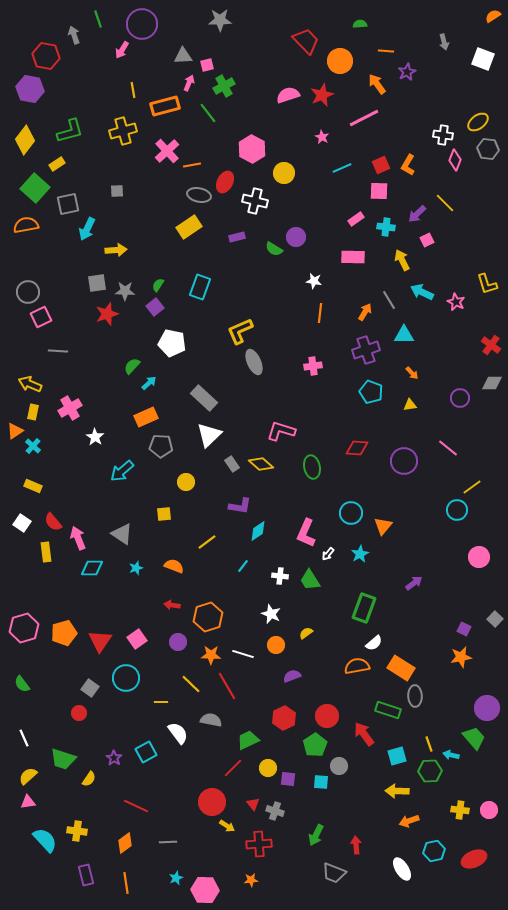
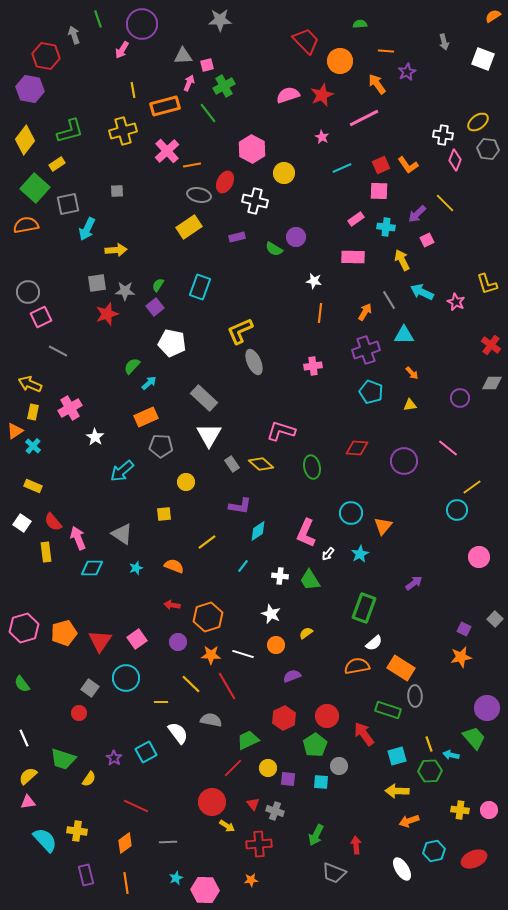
orange L-shape at (408, 165): rotated 65 degrees counterclockwise
gray line at (58, 351): rotated 24 degrees clockwise
white triangle at (209, 435): rotated 16 degrees counterclockwise
